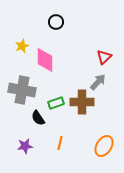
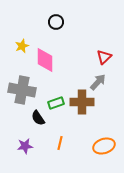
orange ellipse: rotated 40 degrees clockwise
